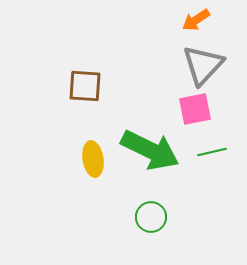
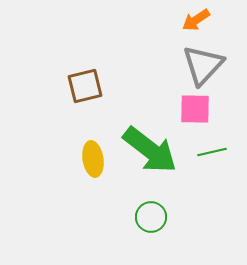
brown square: rotated 18 degrees counterclockwise
pink square: rotated 12 degrees clockwise
green arrow: rotated 12 degrees clockwise
